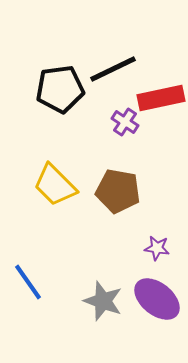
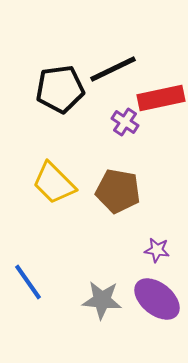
yellow trapezoid: moved 1 px left, 2 px up
purple star: moved 2 px down
gray star: moved 1 px left, 1 px up; rotated 15 degrees counterclockwise
